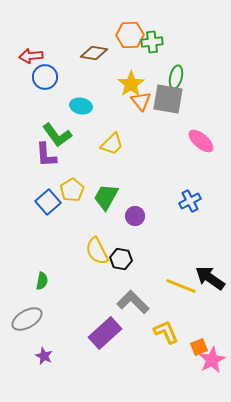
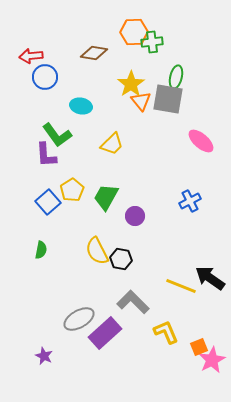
orange hexagon: moved 4 px right, 3 px up
green semicircle: moved 1 px left, 31 px up
gray ellipse: moved 52 px right
